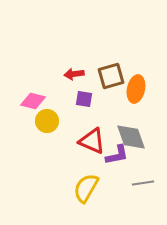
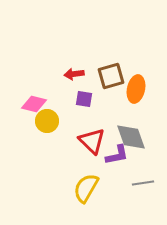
pink diamond: moved 1 px right, 3 px down
red triangle: rotated 20 degrees clockwise
